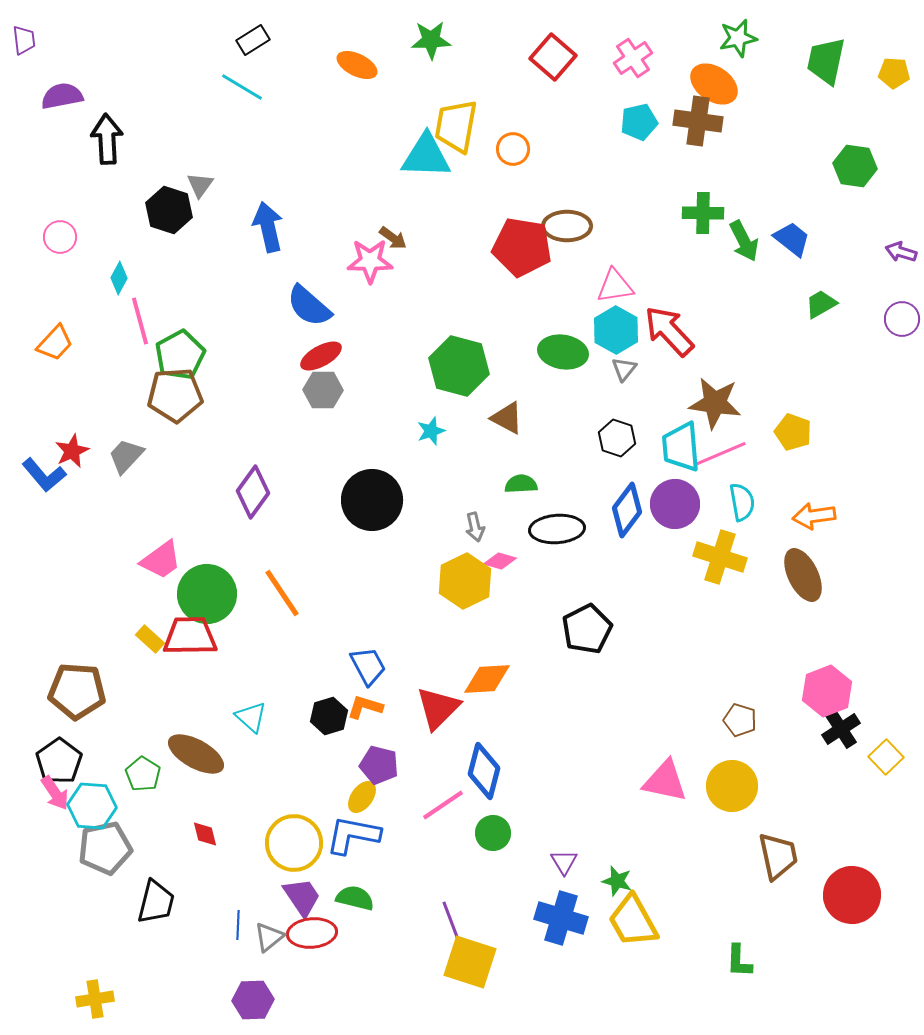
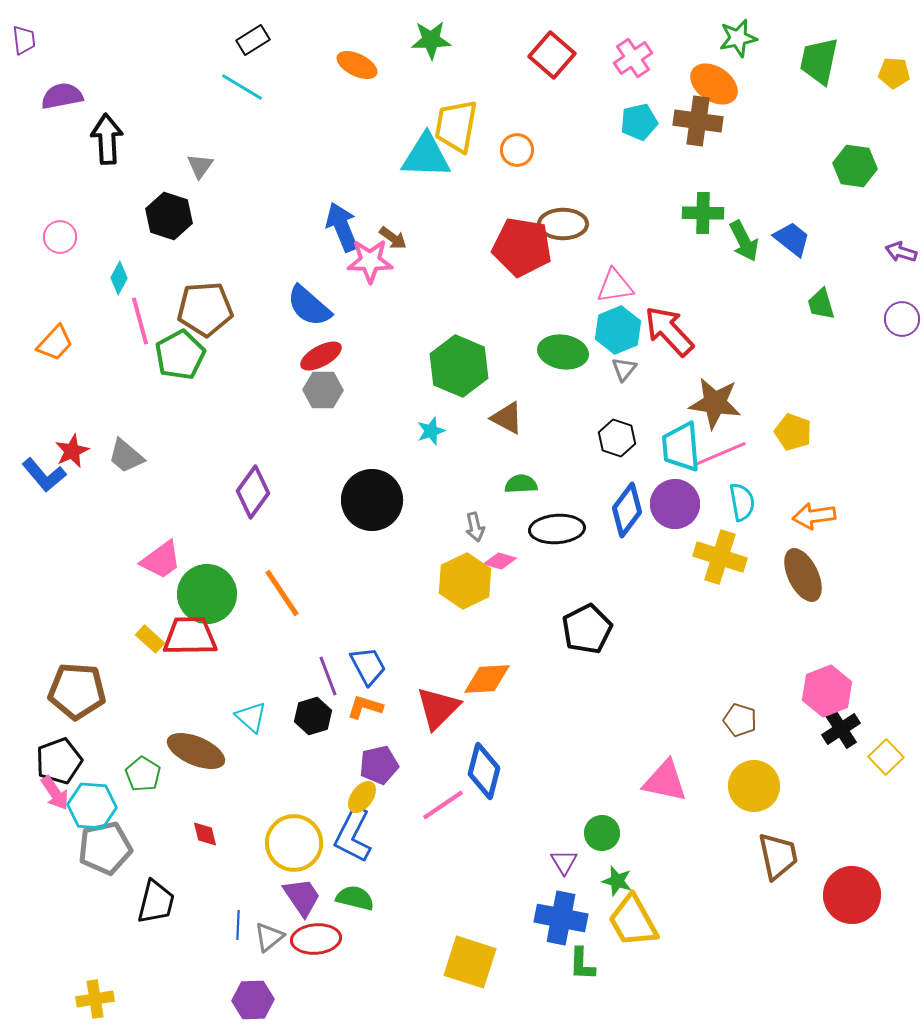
red square at (553, 57): moved 1 px left, 2 px up
green trapezoid at (826, 61): moved 7 px left
orange circle at (513, 149): moved 4 px right, 1 px down
gray triangle at (200, 185): moved 19 px up
black hexagon at (169, 210): moved 6 px down
brown ellipse at (567, 226): moved 4 px left, 2 px up
blue arrow at (268, 227): moved 74 px right; rotated 9 degrees counterclockwise
green trapezoid at (821, 304): rotated 76 degrees counterclockwise
cyan hexagon at (616, 330): moved 2 px right; rotated 9 degrees clockwise
green hexagon at (459, 366): rotated 8 degrees clockwise
brown pentagon at (175, 395): moved 30 px right, 86 px up
gray trapezoid at (126, 456): rotated 93 degrees counterclockwise
black hexagon at (329, 716): moved 16 px left
brown ellipse at (196, 754): moved 3 px up; rotated 6 degrees counterclockwise
black pentagon at (59, 761): rotated 15 degrees clockwise
purple pentagon at (379, 765): rotated 27 degrees counterclockwise
yellow circle at (732, 786): moved 22 px right
green circle at (493, 833): moved 109 px right
blue L-shape at (353, 835): rotated 74 degrees counterclockwise
blue cross at (561, 918): rotated 6 degrees counterclockwise
purple line at (451, 921): moved 123 px left, 245 px up
red ellipse at (312, 933): moved 4 px right, 6 px down
green L-shape at (739, 961): moved 157 px left, 3 px down
